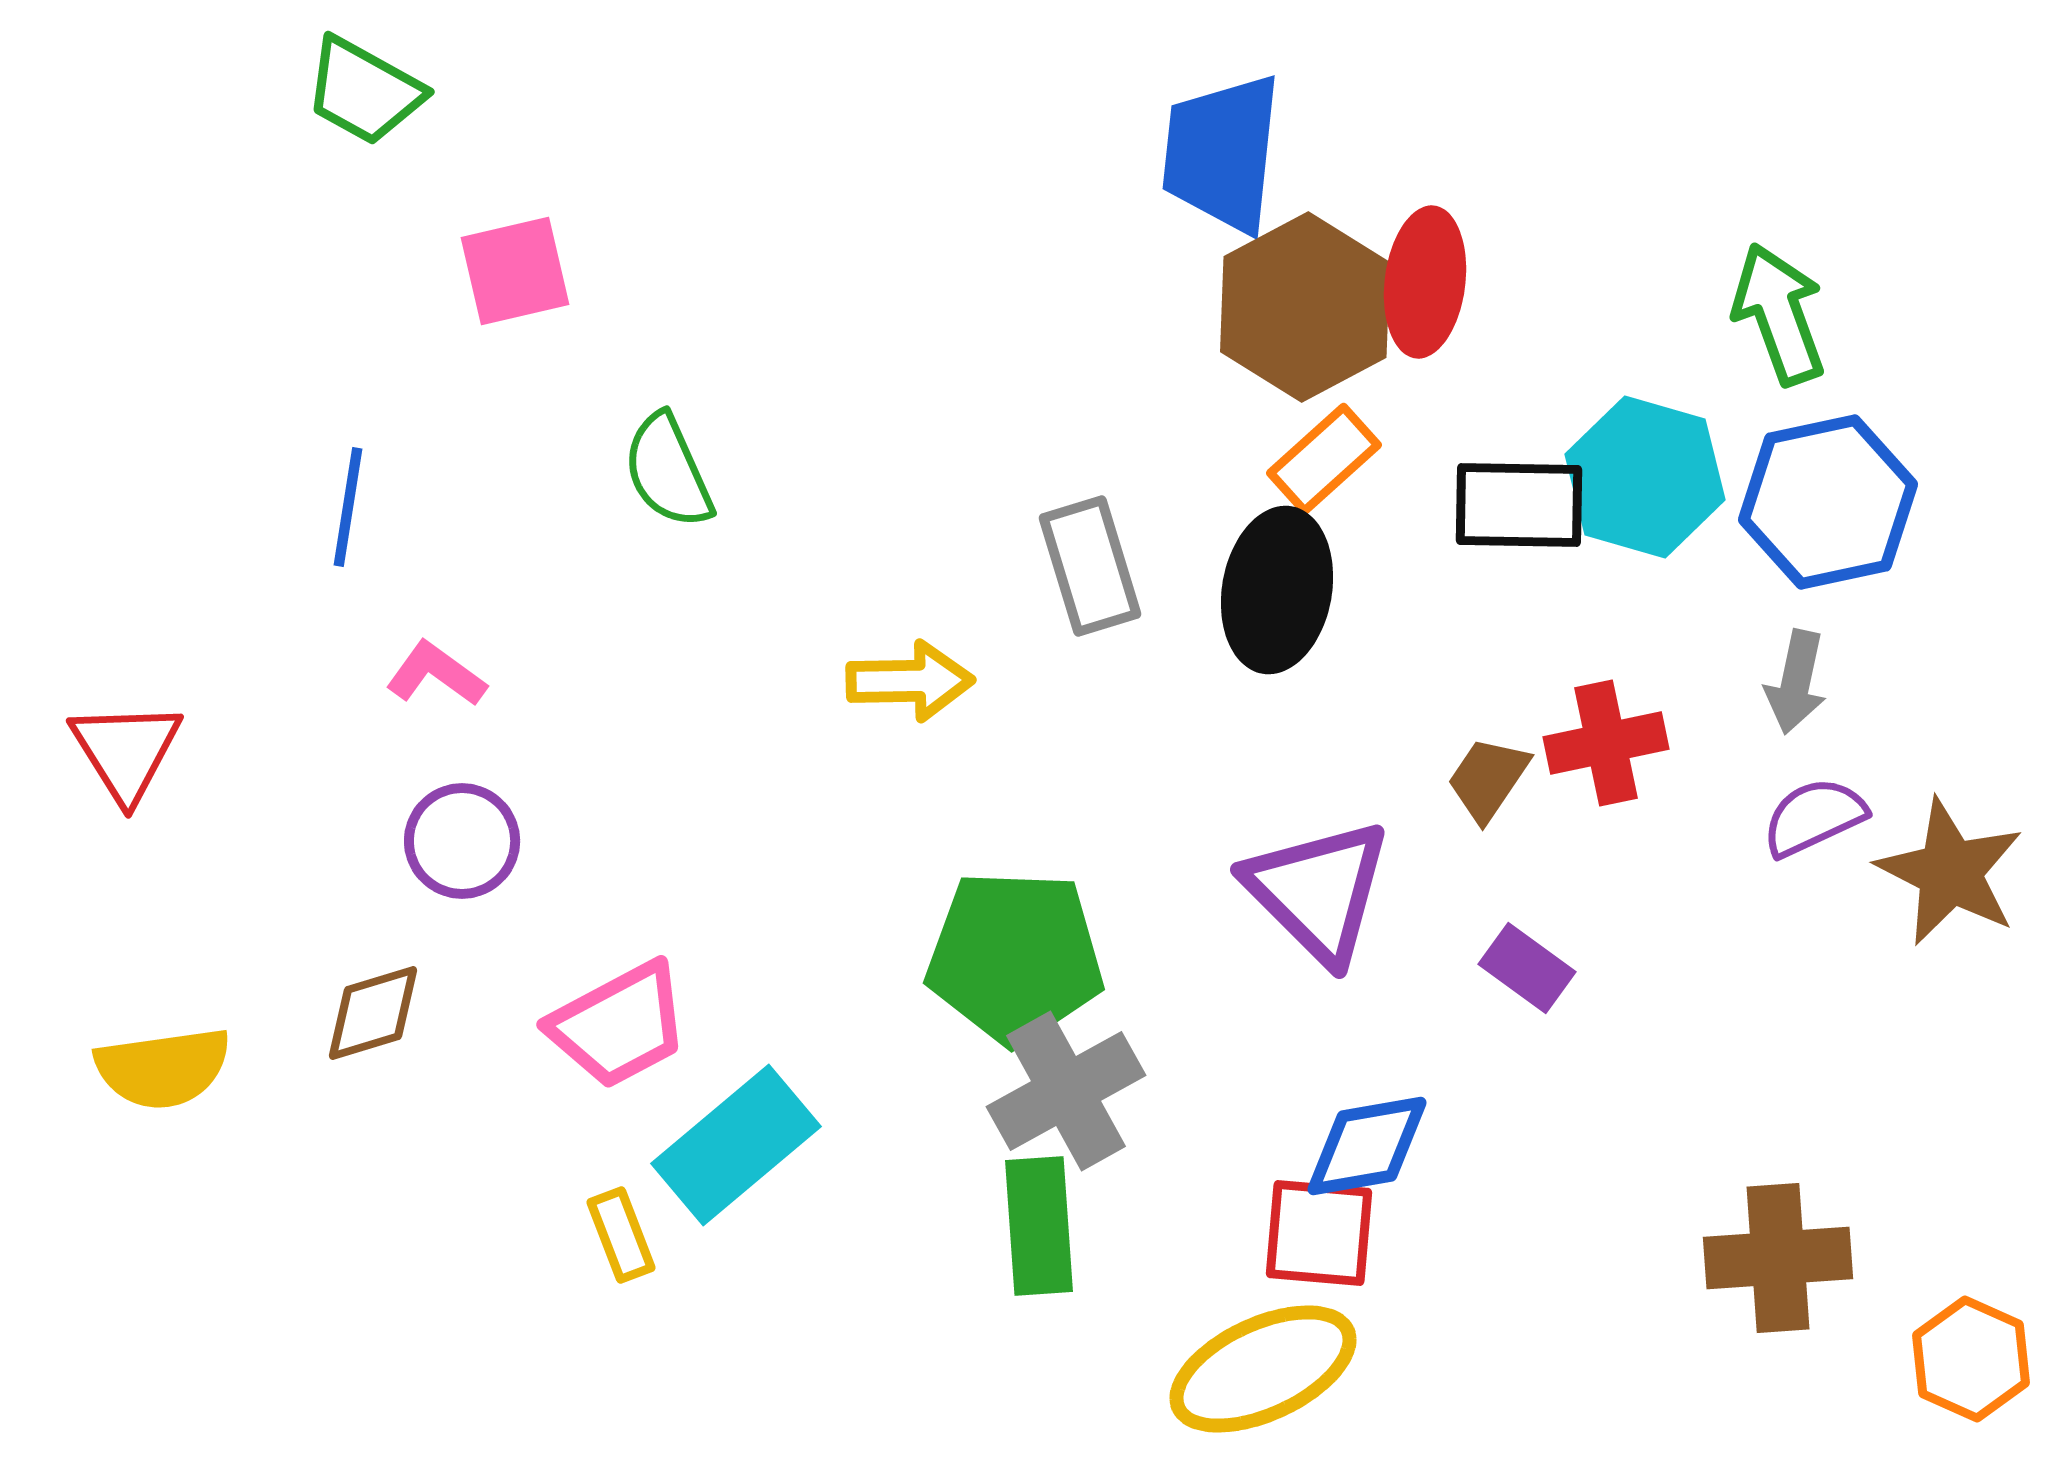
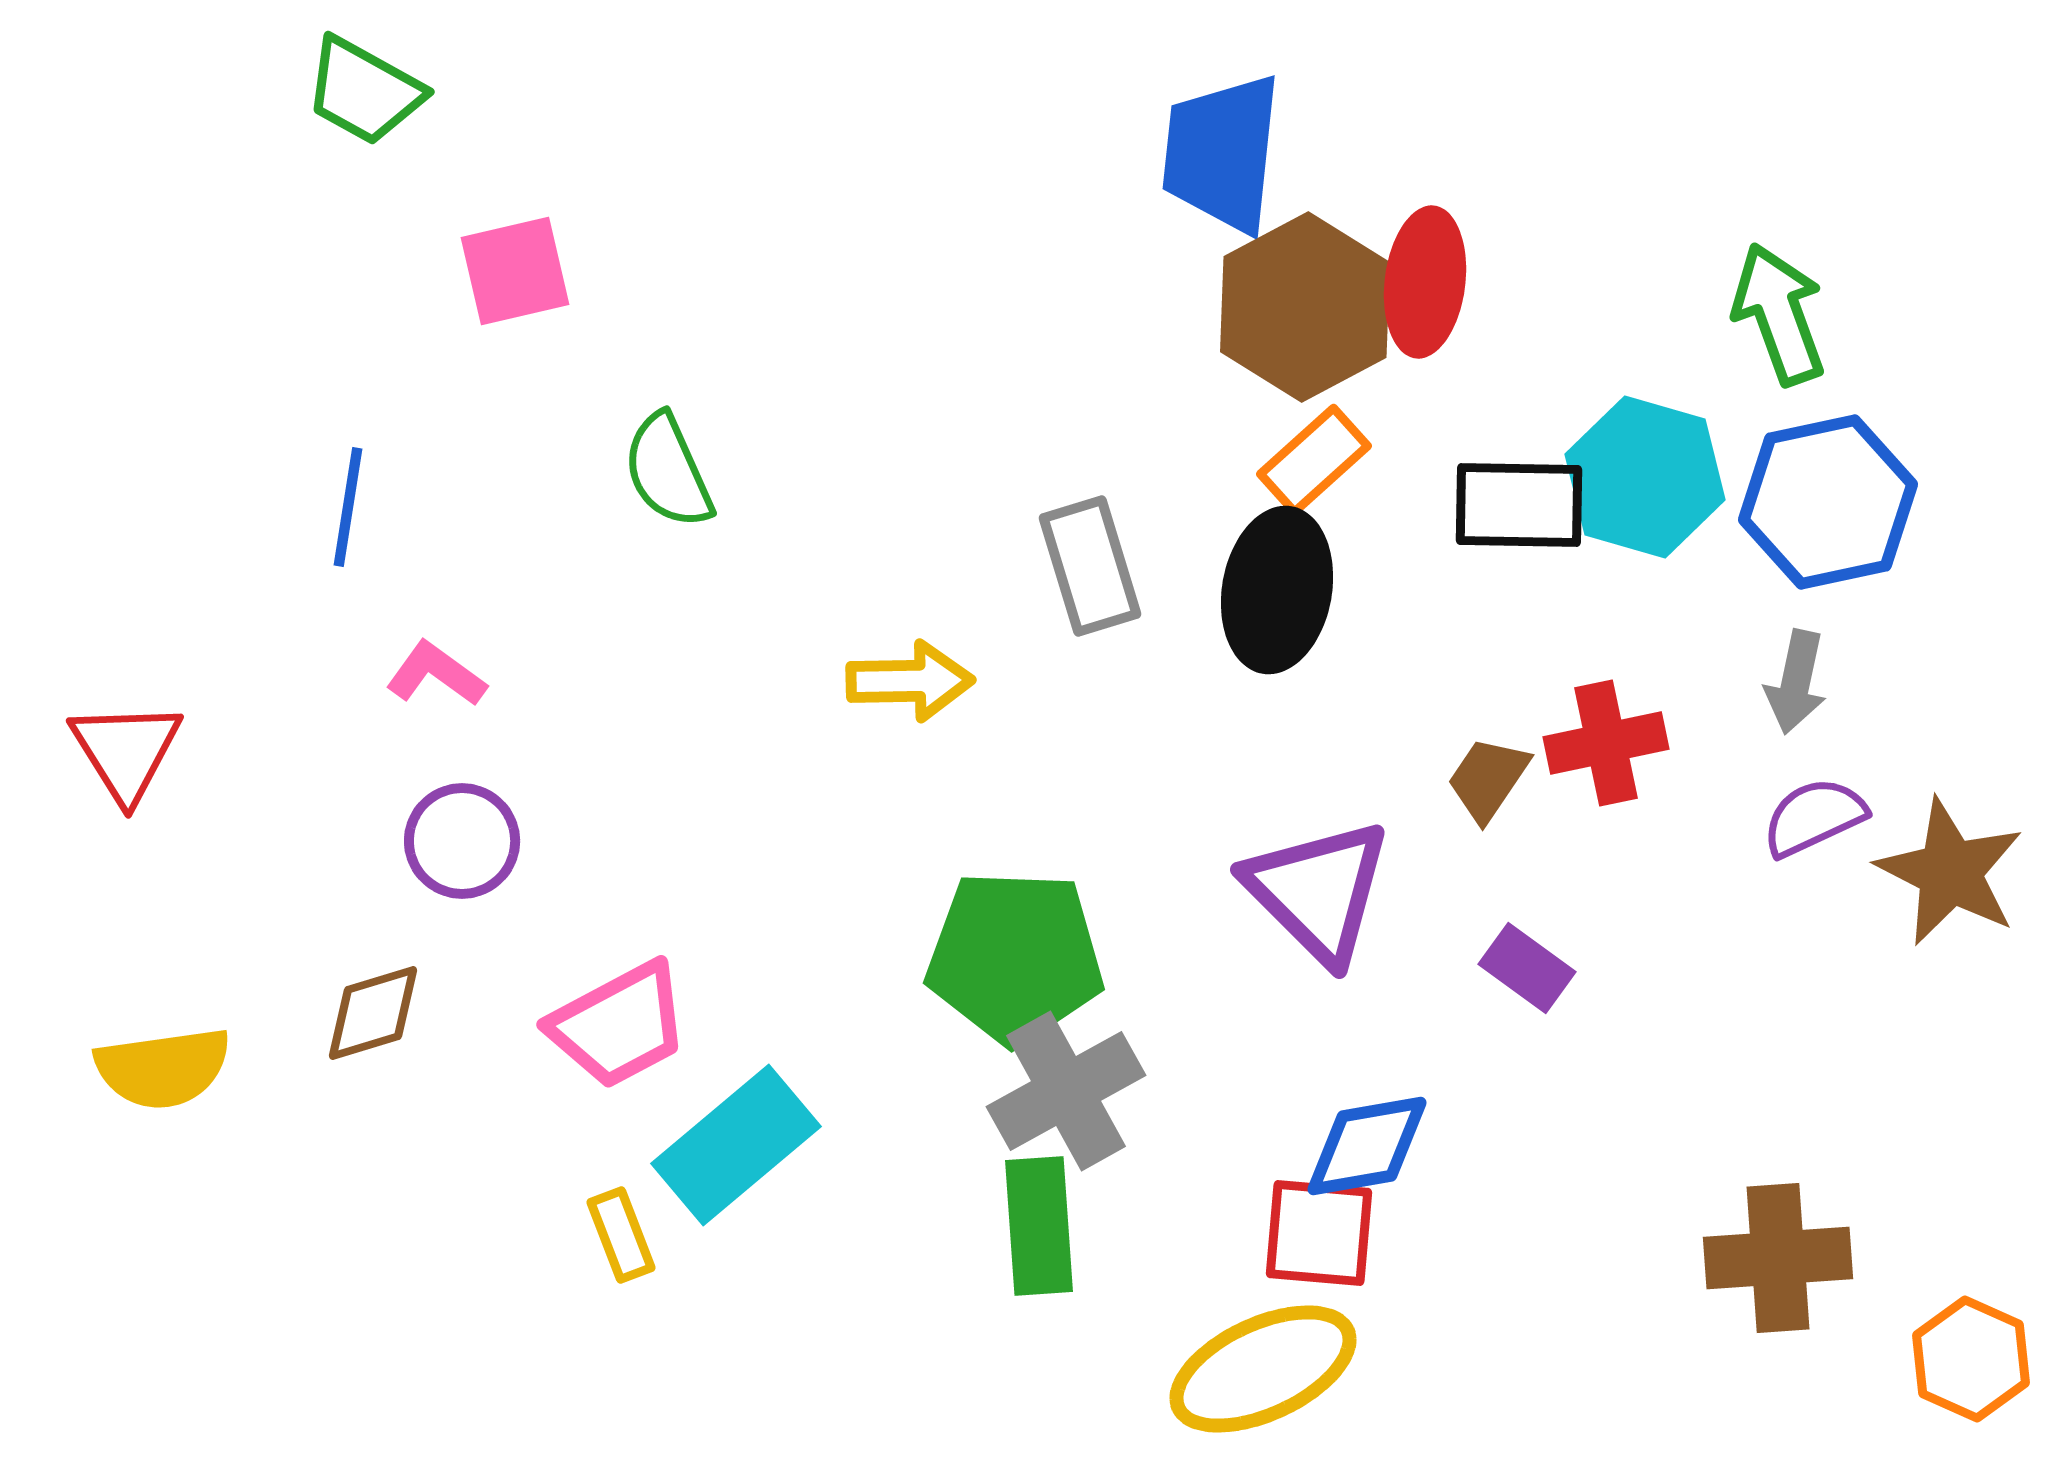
orange rectangle: moved 10 px left, 1 px down
